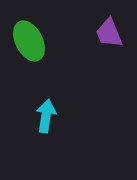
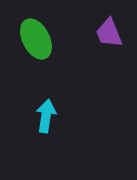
green ellipse: moved 7 px right, 2 px up
